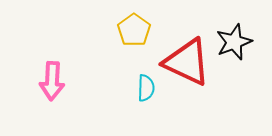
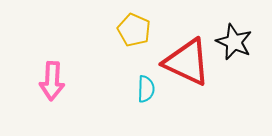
yellow pentagon: rotated 12 degrees counterclockwise
black star: rotated 27 degrees counterclockwise
cyan semicircle: moved 1 px down
